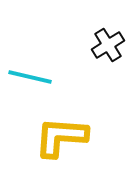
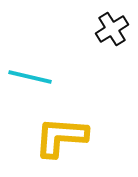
black cross: moved 4 px right, 16 px up
